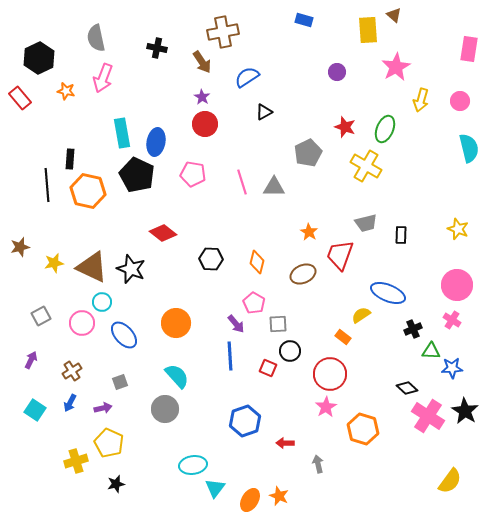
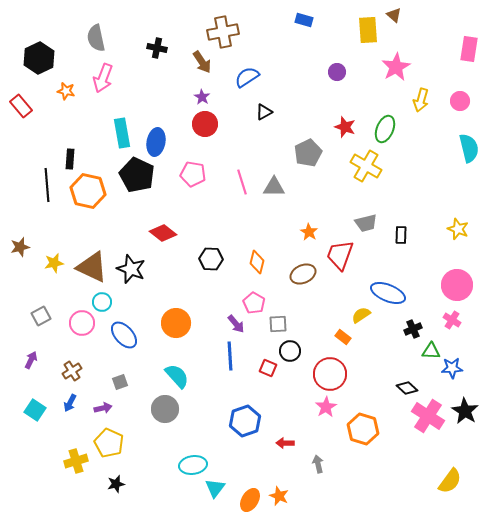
red rectangle at (20, 98): moved 1 px right, 8 px down
